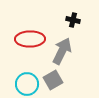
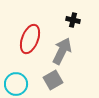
red ellipse: rotated 68 degrees counterclockwise
cyan circle: moved 11 px left
